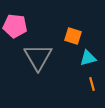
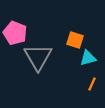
pink pentagon: moved 7 px down; rotated 15 degrees clockwise
orange square: moved 2 px right, 4 px down
orange line: rotated 40 degrees clockwise
